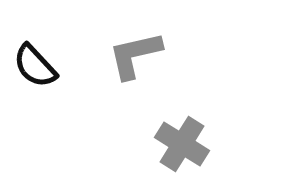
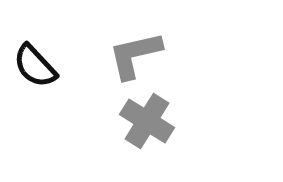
gray cross: moved 35 px left, 23 px up
